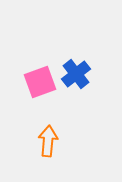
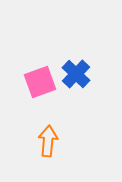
blue cross: rotated 8 degrees counterclockwise
